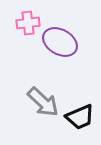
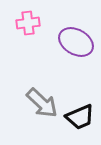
purple ellipse: moved 16 px right
gray arrow: moved 1 px left, 1 px down
